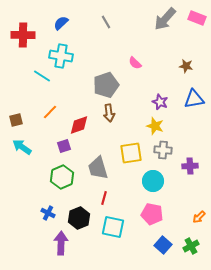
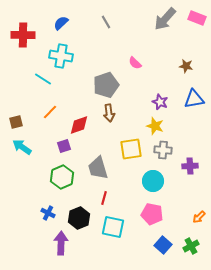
cyan line: moved 1 px right, 3 px down
brown square: moved 2 px down
yellow square: moved 4 px up
